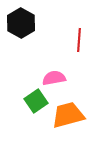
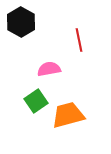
black hexagon: moved 1 px up
red line: rotated 15 degrees counterclockwise
pink semicircle: moved 5 px left, 9 px up
